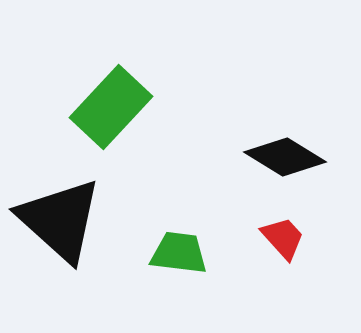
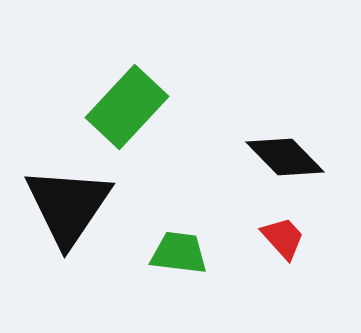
green rectangle: moved 16 px right
black diamond: rotated 14 degrees clockwise
black triangle: moved 8 px right, 14 px up; rotated 22 degrees clockwise
